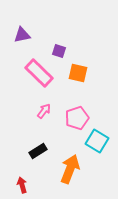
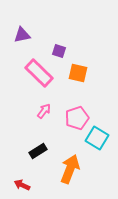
cyan square: moved 3 px up
red arrow: rotated 49 degrees counterclockwise
